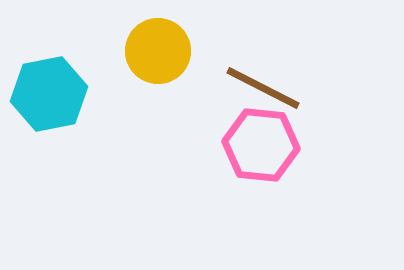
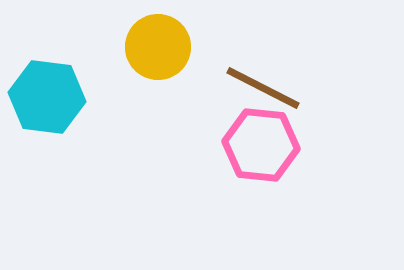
yellow circle: moved 4 px up
cyan hexagon: moved 2 px left, 3 px down; rotated 18 degrees clockwise
